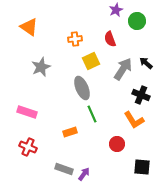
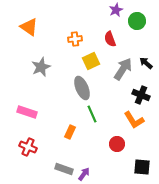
orange rectangle: rotated 48 degrees counterclockwise
